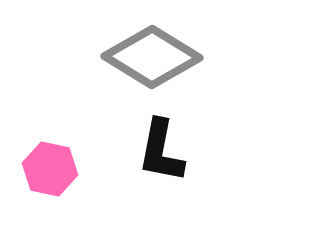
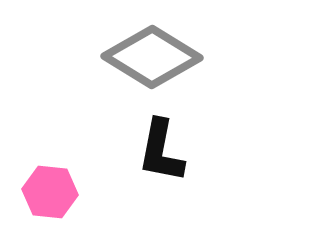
pink hexagon: moved 23 px down; rotated 6 degrees counterclockwise
